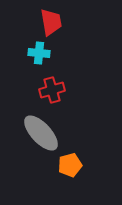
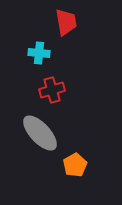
red trapezoid: moved 15 px right
gray ellipse: moved 1 px left
orange pentagon: moved 5 px right; rotated 15 degrees counterclockwise
